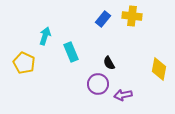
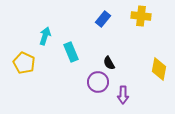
yellow cross: moved 9 px right
purple circle: moved 2 px up
purple arrow: rotated 78 degrees counterclockwise
